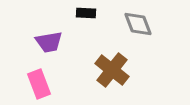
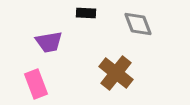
brown cross: moved 4 px right, 3 px down
pink rectangle: moved 3 px left
